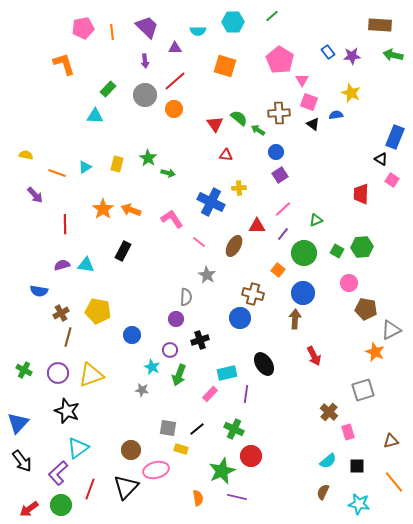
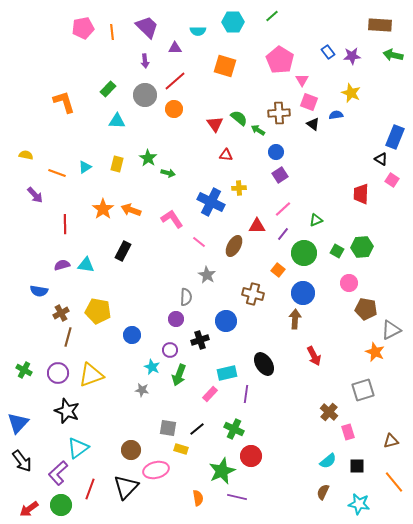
orange L-shape at (64, 64): moved 38 px down
cyan triangle at (95, 116): moved 22 px right, 5 px down
blue circle at (240, 318): moved 14 px left, 3 px down
